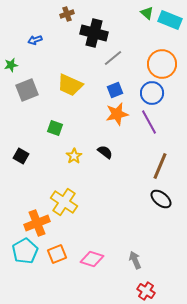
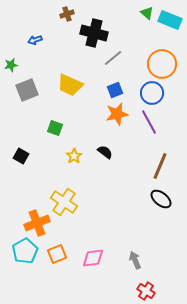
pink diamond: moved 1 px right, 1 px up; rotated 25 degrees counterclockwise
